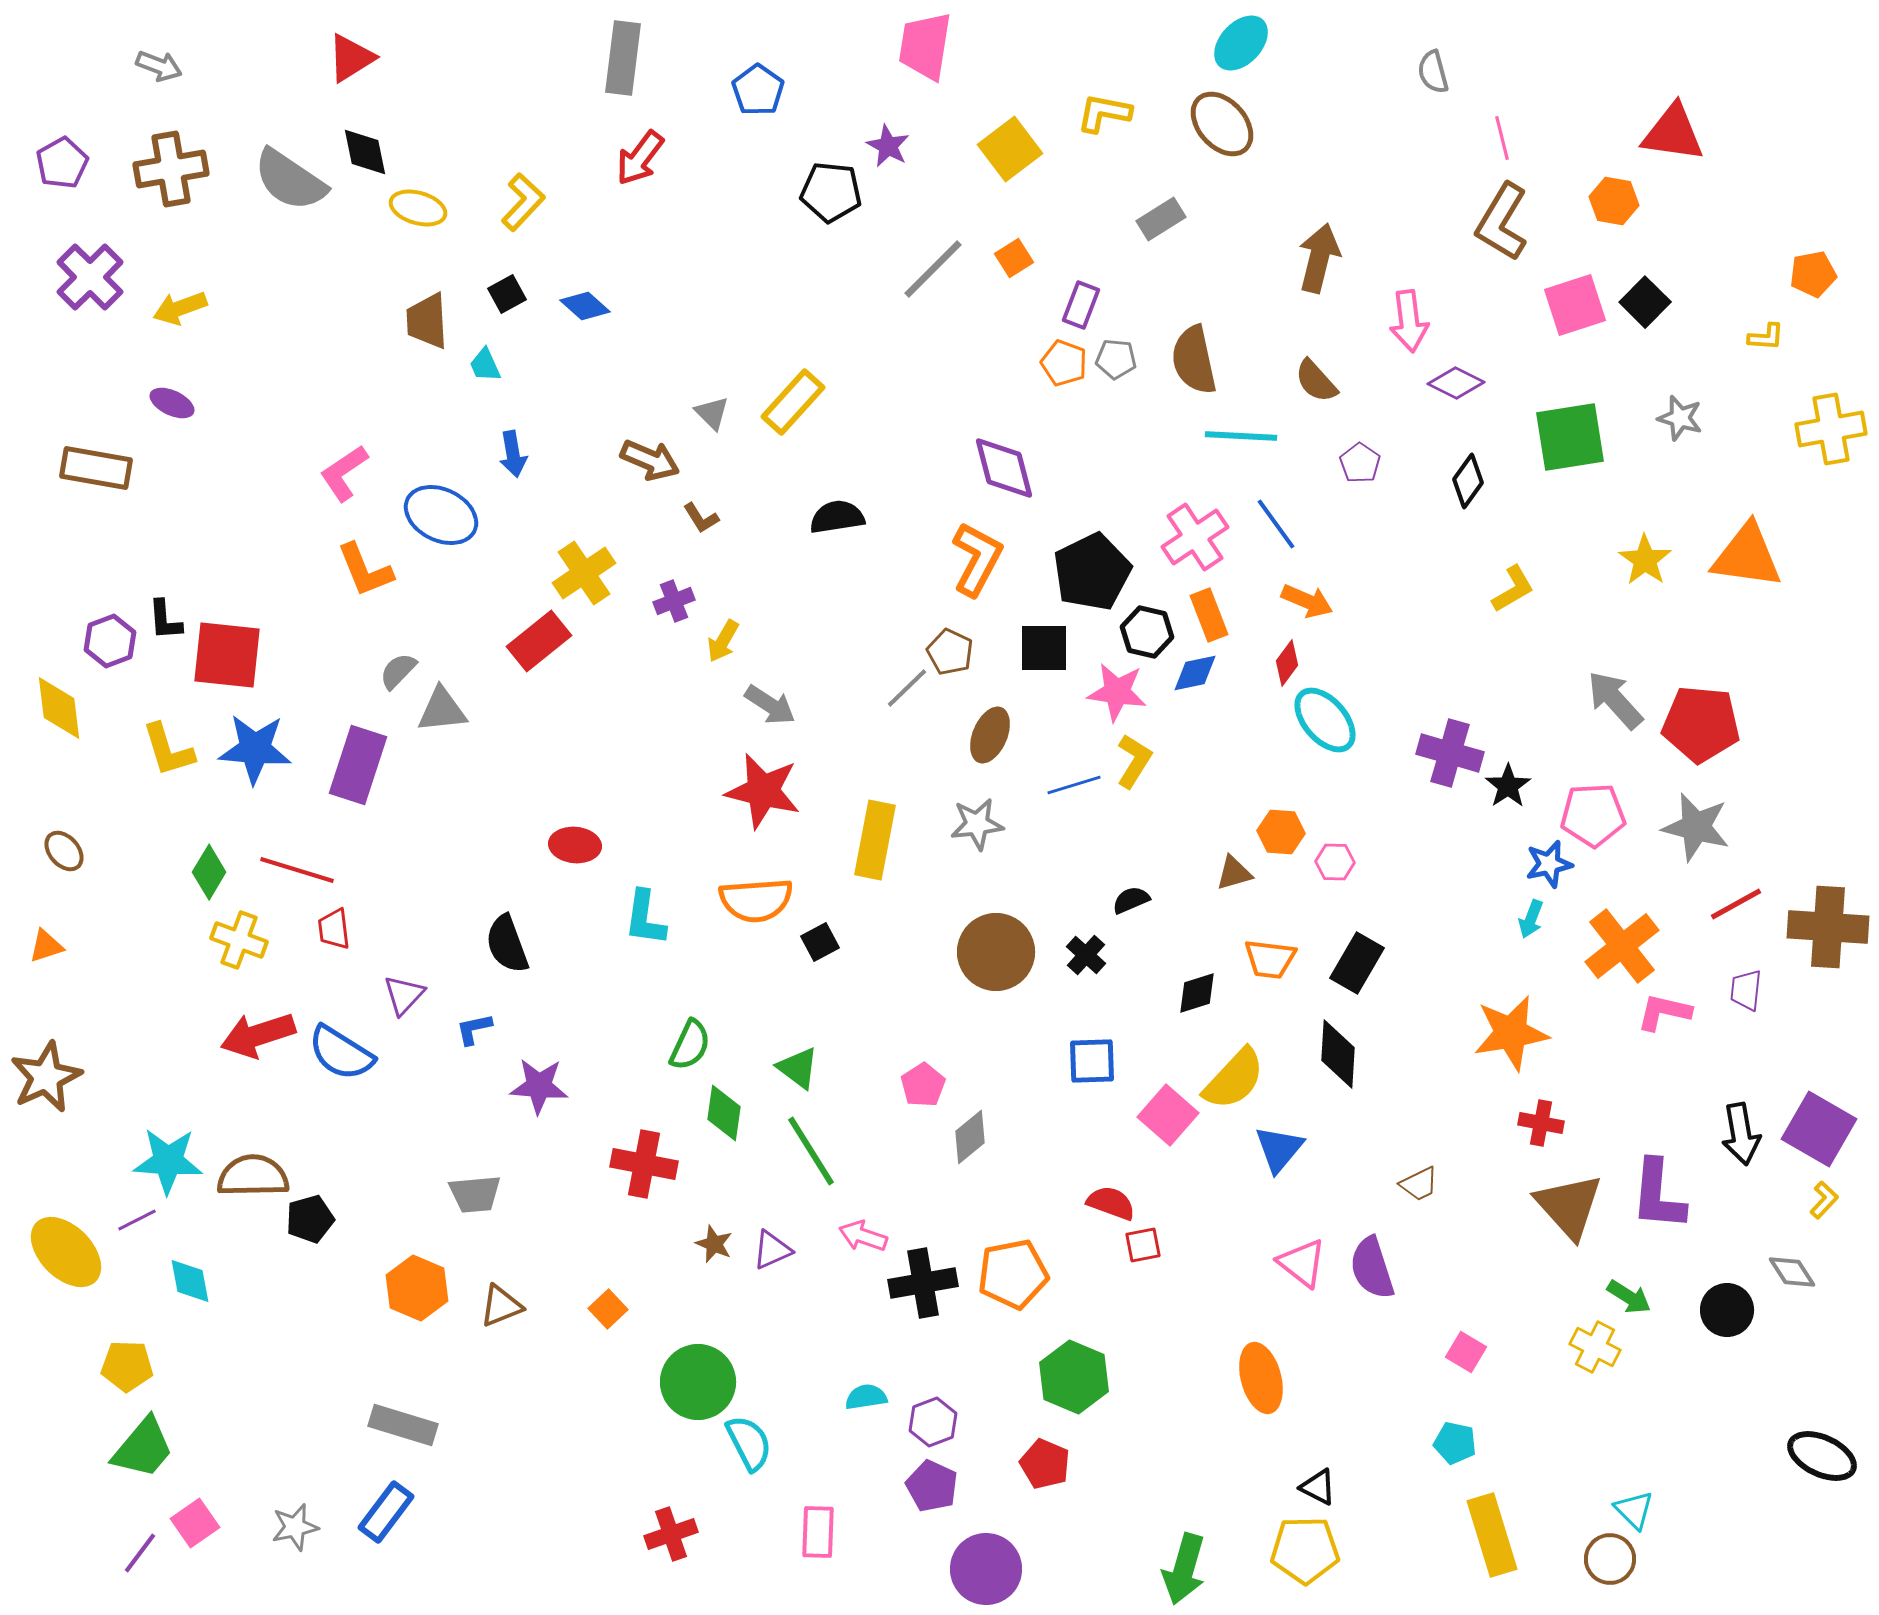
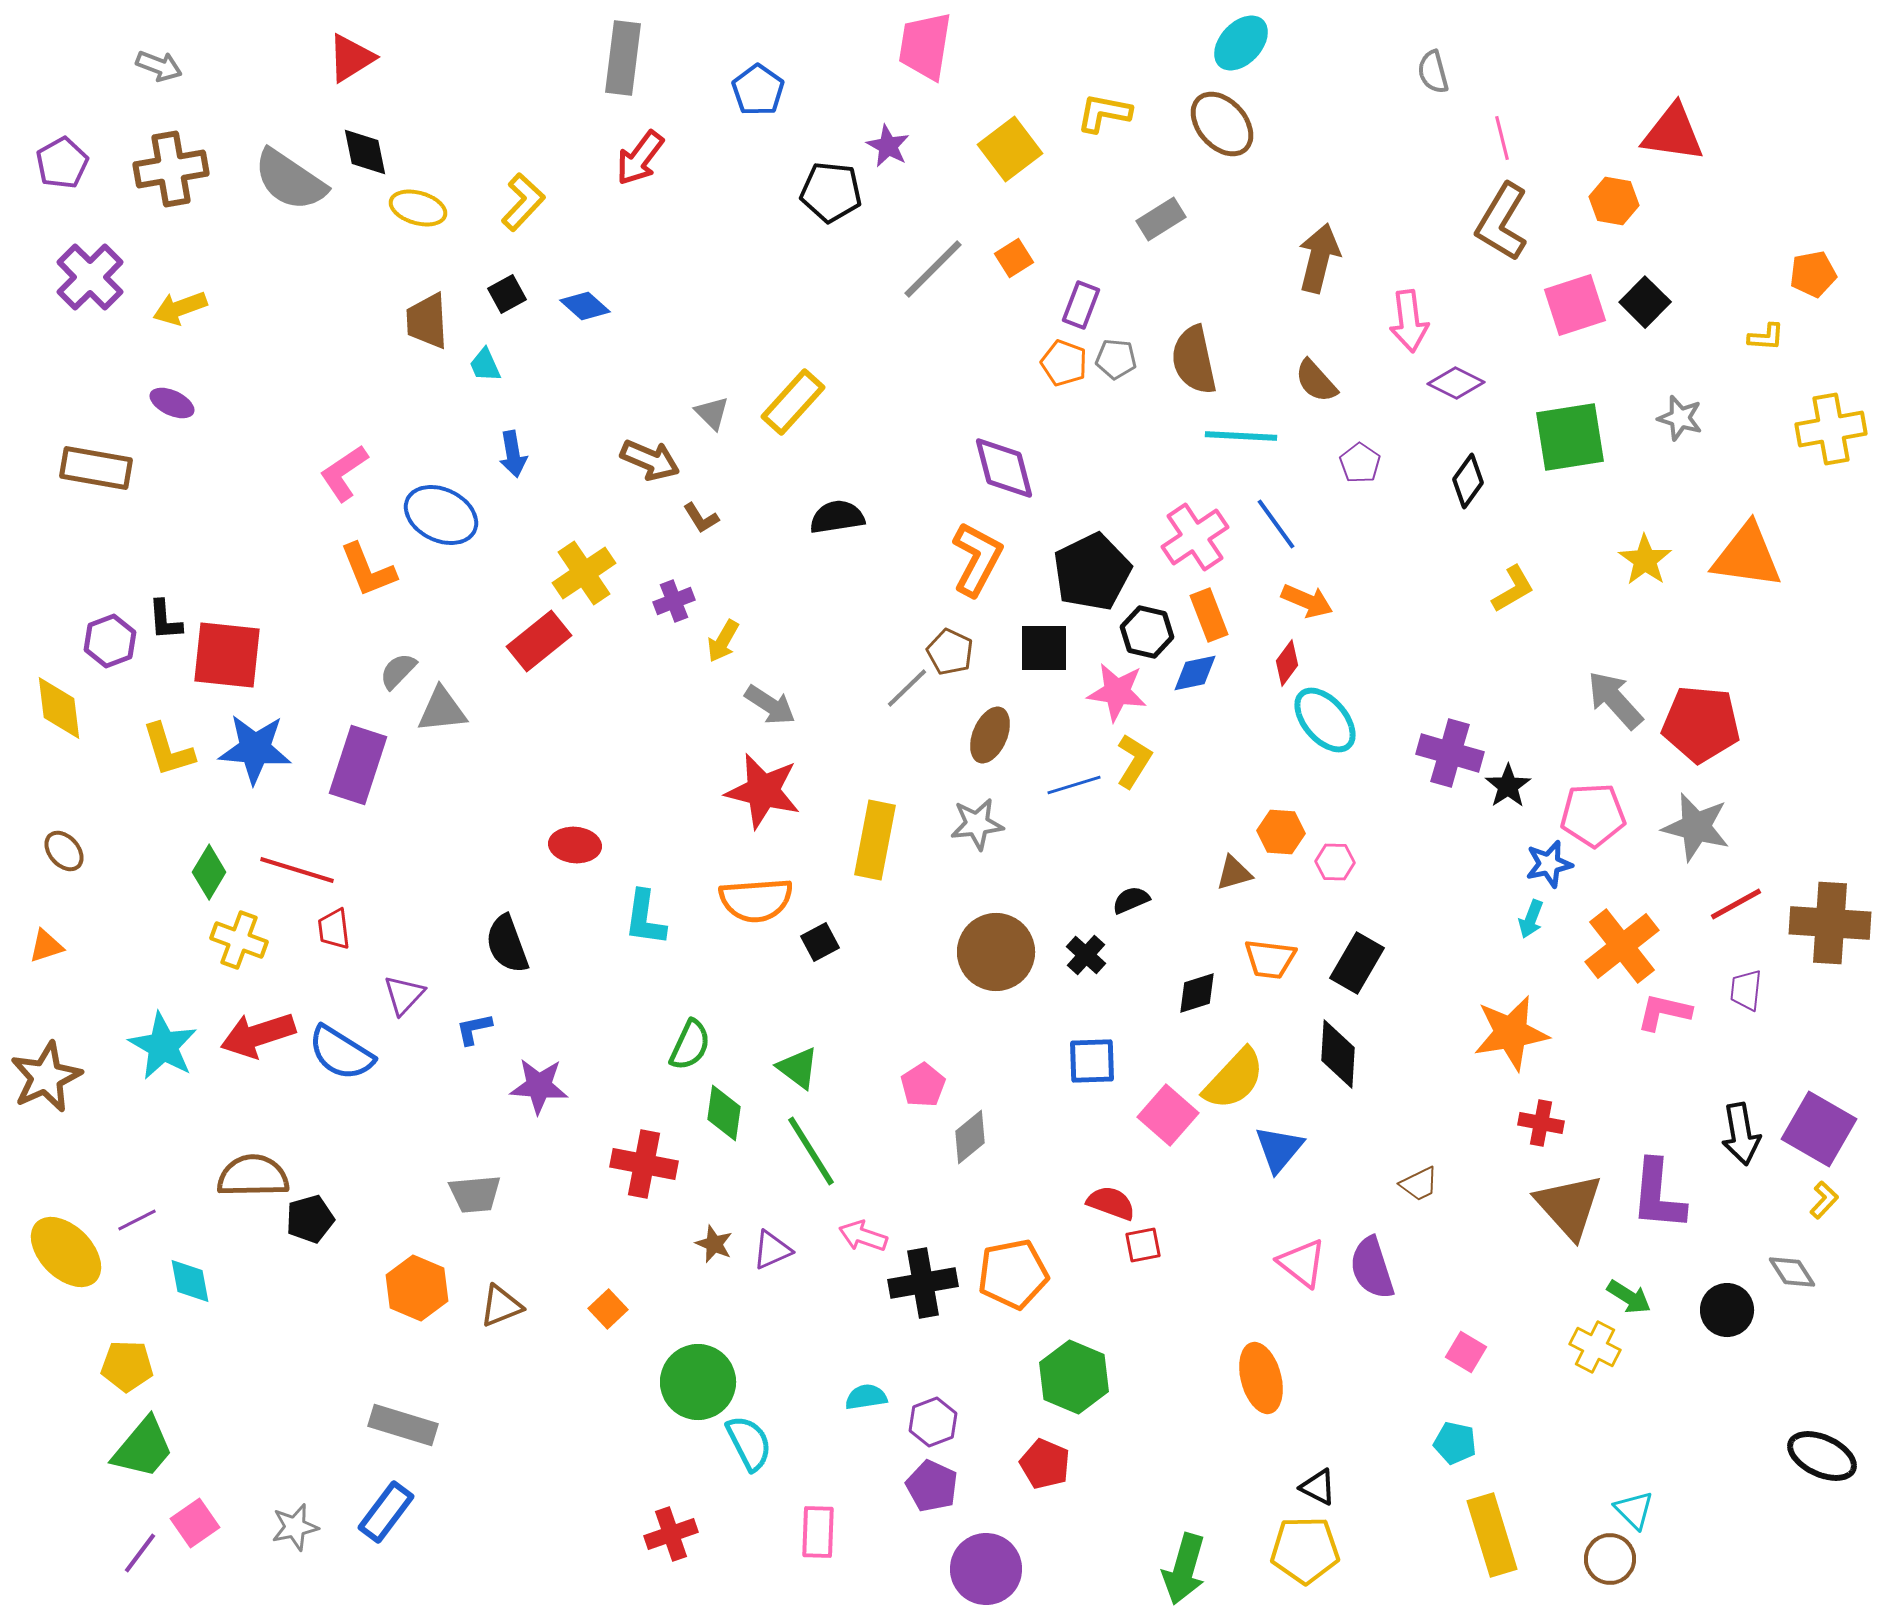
orange L-shape at (365, 570): moved 3 px right
brown cross at (1828, 927): moved 2 px right, 4 px up
cyan star at (168, 1161): moved 5 px left, 115 px up; rotated 26 degrees clockwise
